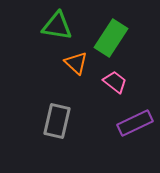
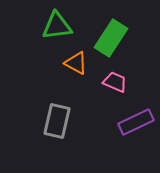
green triangle: rotated 16 degrees counterclockwise
orange triangle: rotated 15 degrees counterclockwise
pink trapezoid: rotated 15 degrees counterclockwise
purple rectangle: moved 1 px right, 1 px up
